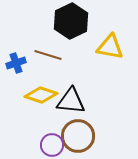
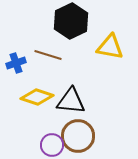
yellow diamond: moved 4 px left, 2 px down
